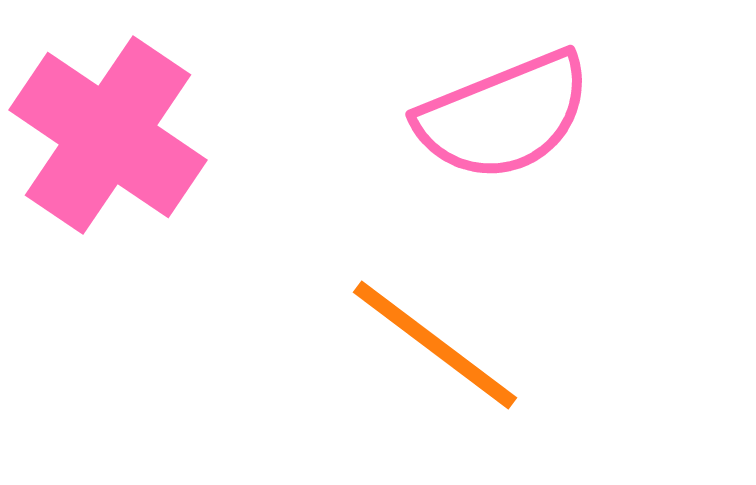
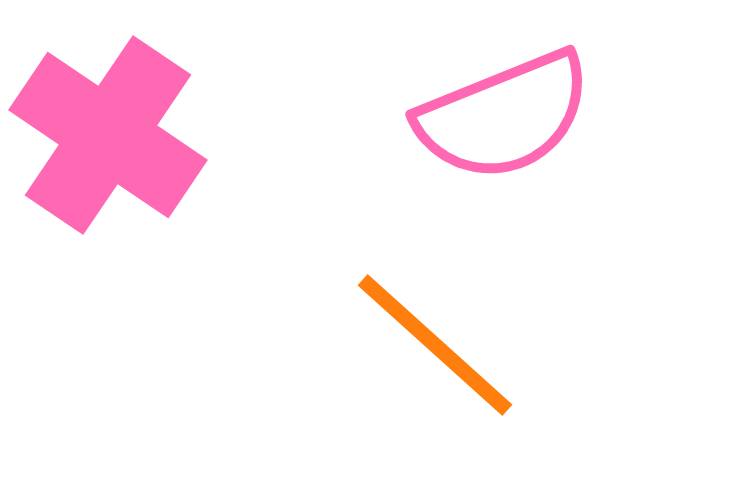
orange line: rotated 5 degrees clockwise
